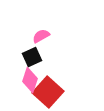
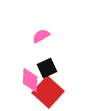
black square: moved 15 px right, 11 px down
pink diamond: rotated 15 degrees counterclockwise
